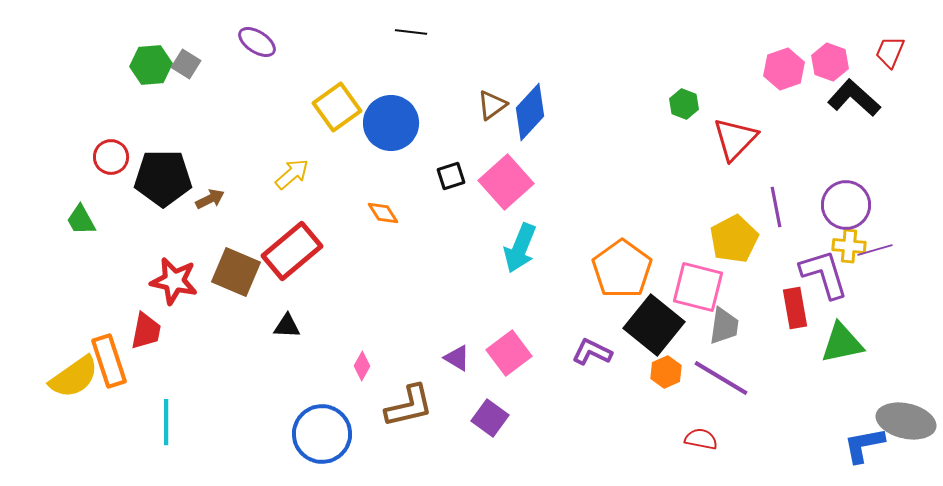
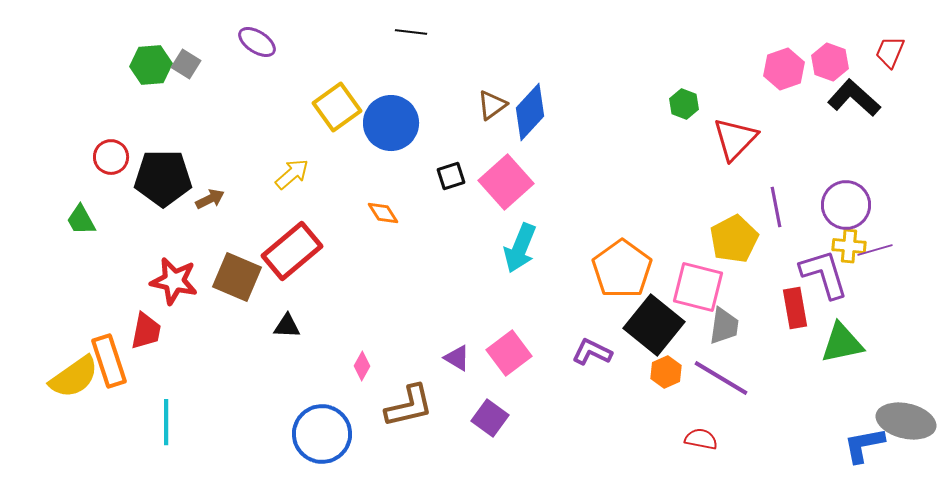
brown square at (236, 272): moved 1 px right, 5 px down
